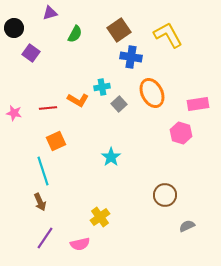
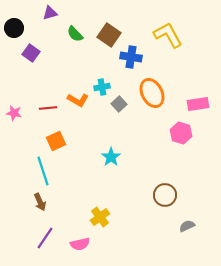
brown square: moved 10 px left, 5 px down; rotated 20 degrees counterclockwise
green semicircle: rotated 108 degrees clockwise
